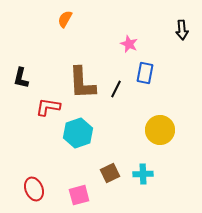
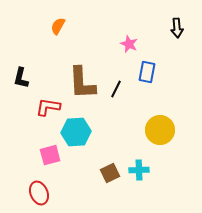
orange semicircle: moved 7 px left, 7 px down
black arrow: moved 5 px left, 2 px up
blue rectangle: moved 2 px right, 1 px up
cyan hexagon: moved 2 px left, 1 px up; rotated 16 degrees clockwise
cyan cross: moved 4 px left, 4 px up
red ellipse: moved 5 px right, 4 px down
pink square: moved 29 px left, 40 px up
